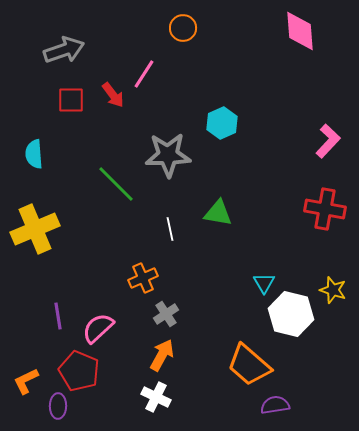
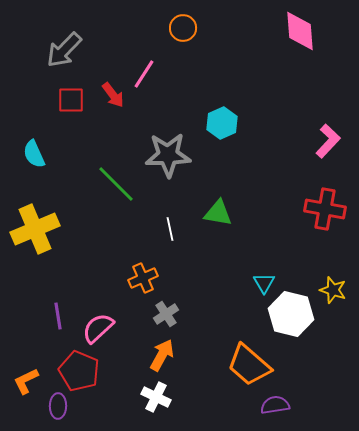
gray arrow: rotated 153 degrees clockwise
cyan semicircle: rotated 20 degrees counterclockwise
